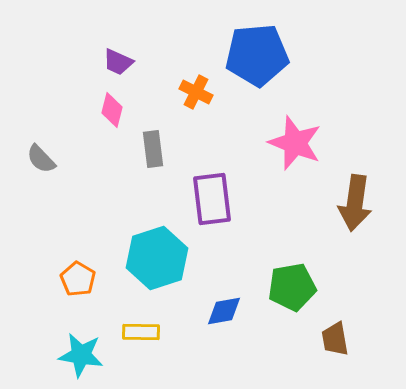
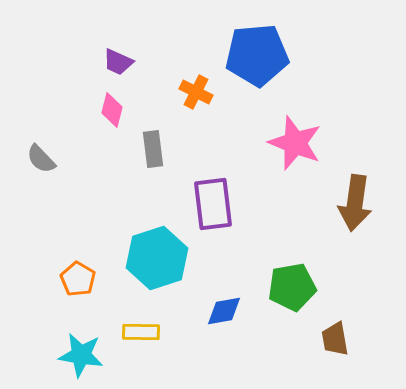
purple rectangle: moved 1 px right, 5 px down
